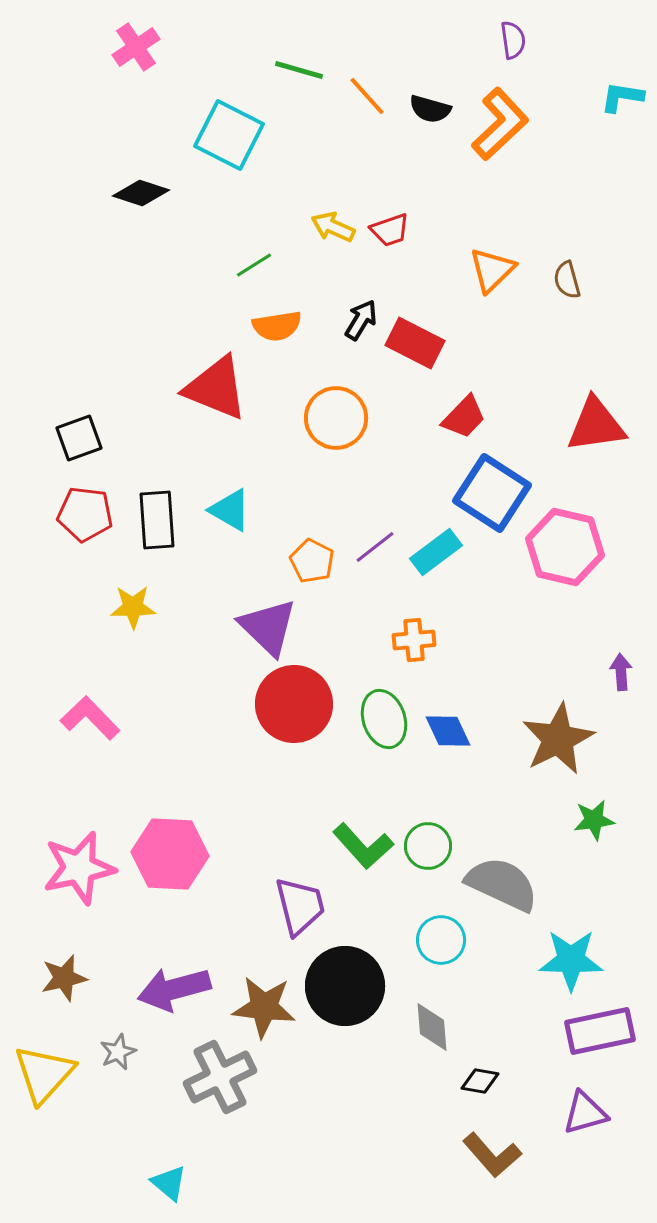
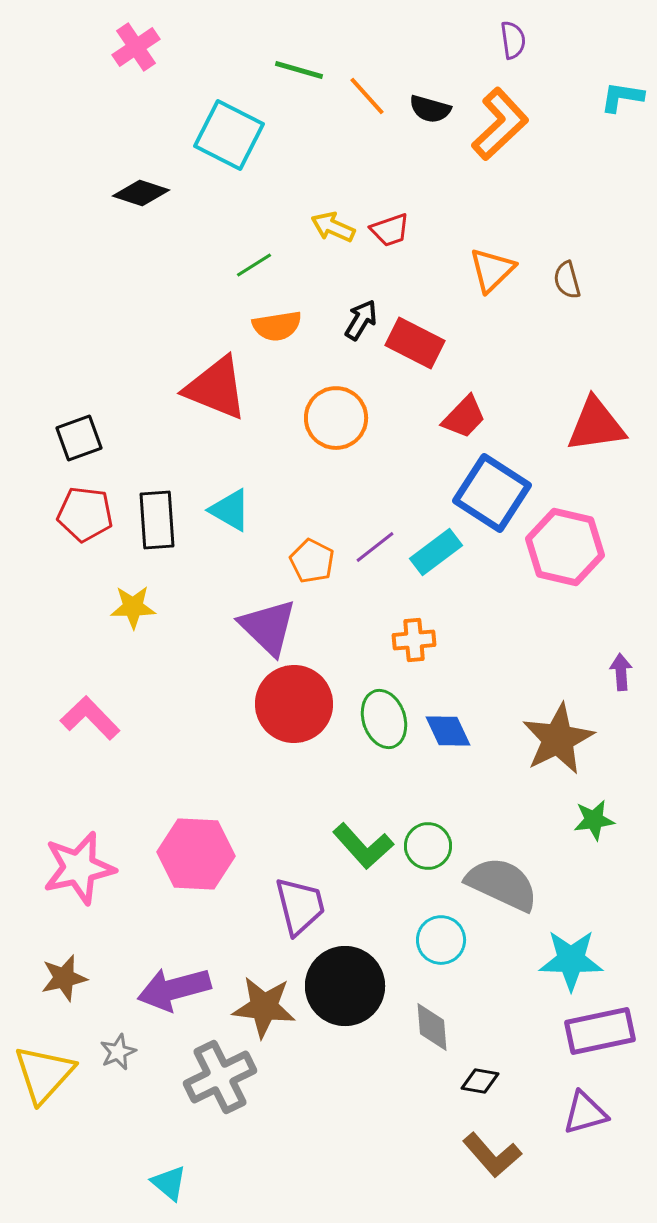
pink hexagon at (170, 854): moved 26 px right
